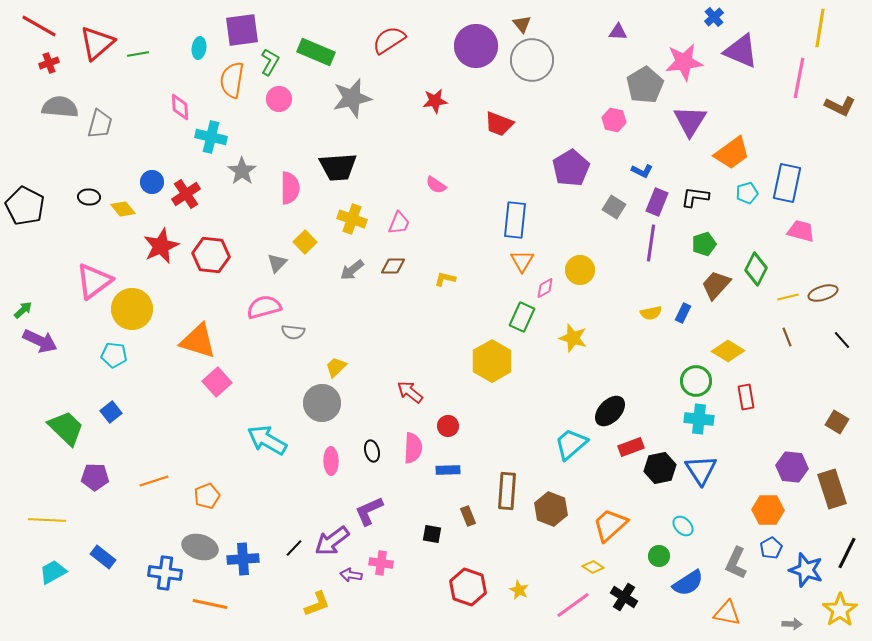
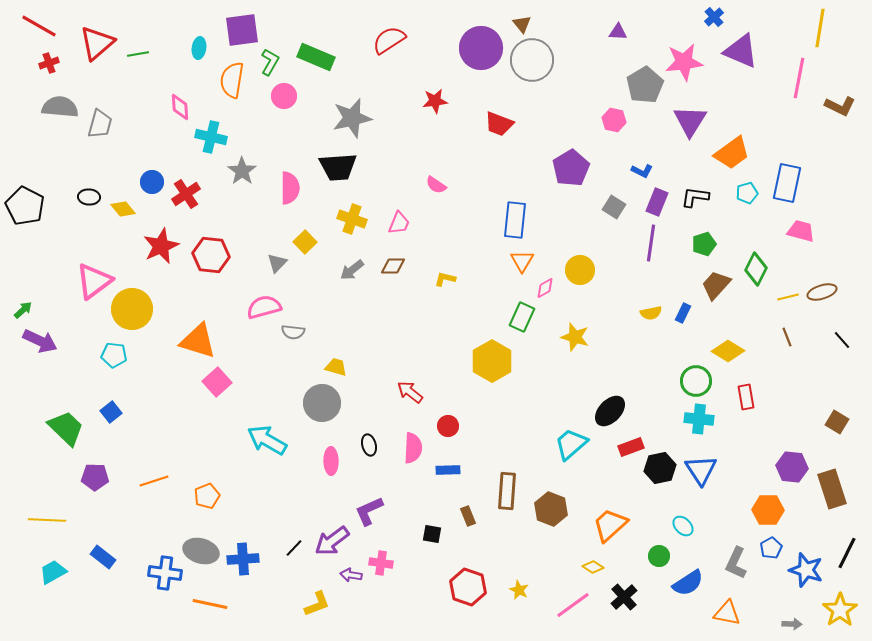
purple circle at (476, 46): moved 5 px right, 2 px down
green rectangle at (316, 52): moved 5 px down
gray star at (352, 98): moved 20 px down
pink circle at (279, 99): moved 5 px right, 3 px up
brown ellipse at (823, 293): moved 1 px left, 1 px up
yellow star at (573, 338): moved 2 px right, 1 px up
yellow trapezoid at (336, 367): rotated 60 degrees clockwise
black ellipse at (372, 451): moved 3 px left, 6 px up
gray ellipse at (200, 547): moved 1 px right, 4 px down
black cross at (624, 597): rotated 16 degrees clockwise
